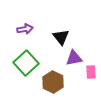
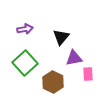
black triangle: rotated 18 degrees clockwise
green square: moved 1 px left
pink rectangle: moved 3 px left, 2 px down
